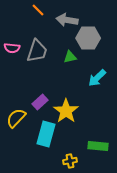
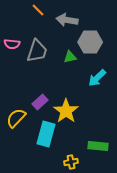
gray hexagon: moved 2 px right, 4 px down
pink semicircle: moved 4 px up
yellow cross: moved 1 px right, 1 px down
